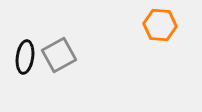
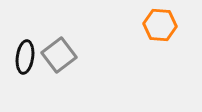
gray square: rotated 8 degrees counterclockwise
